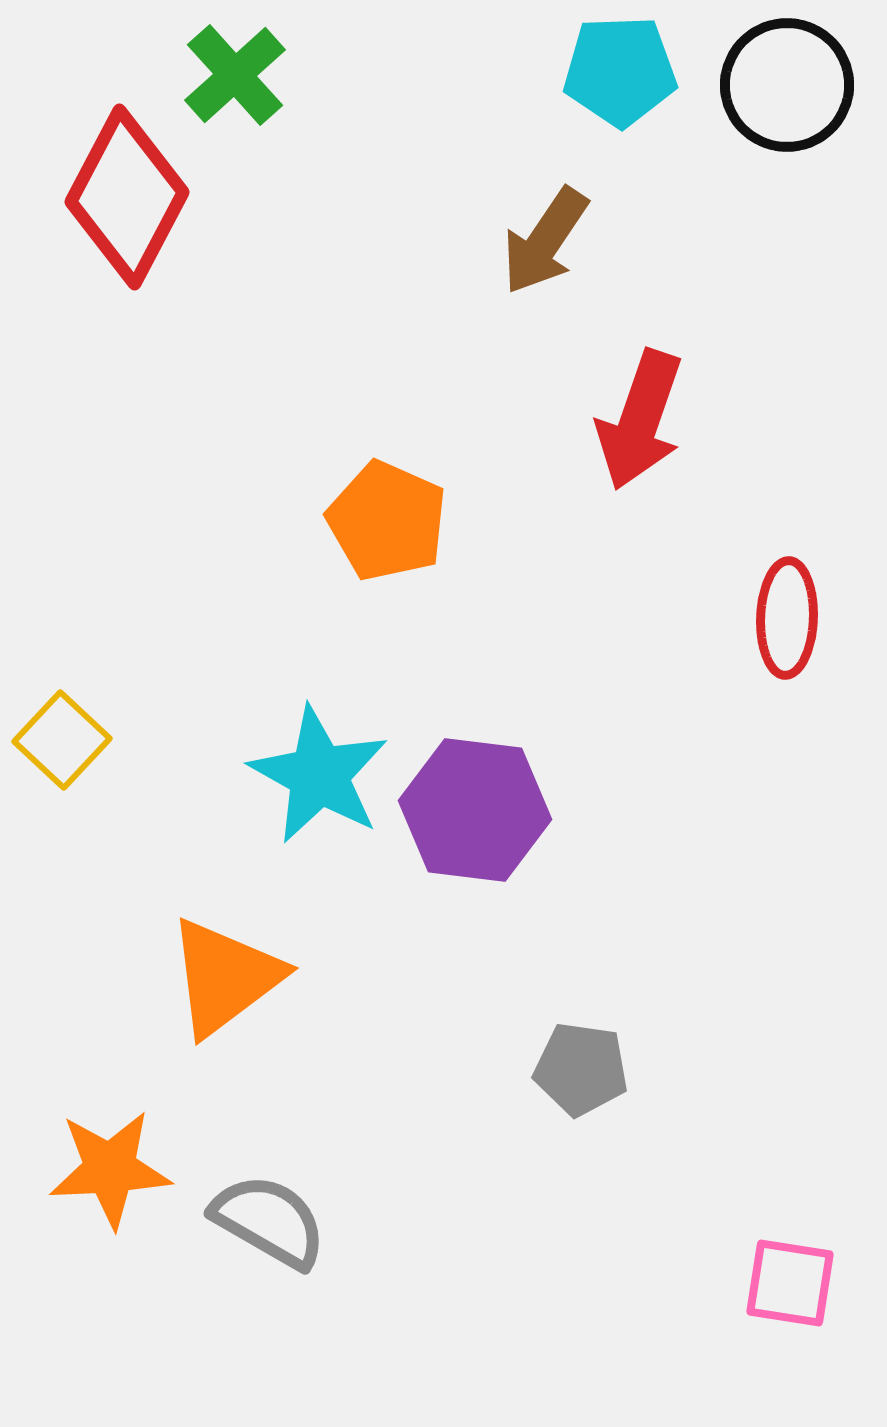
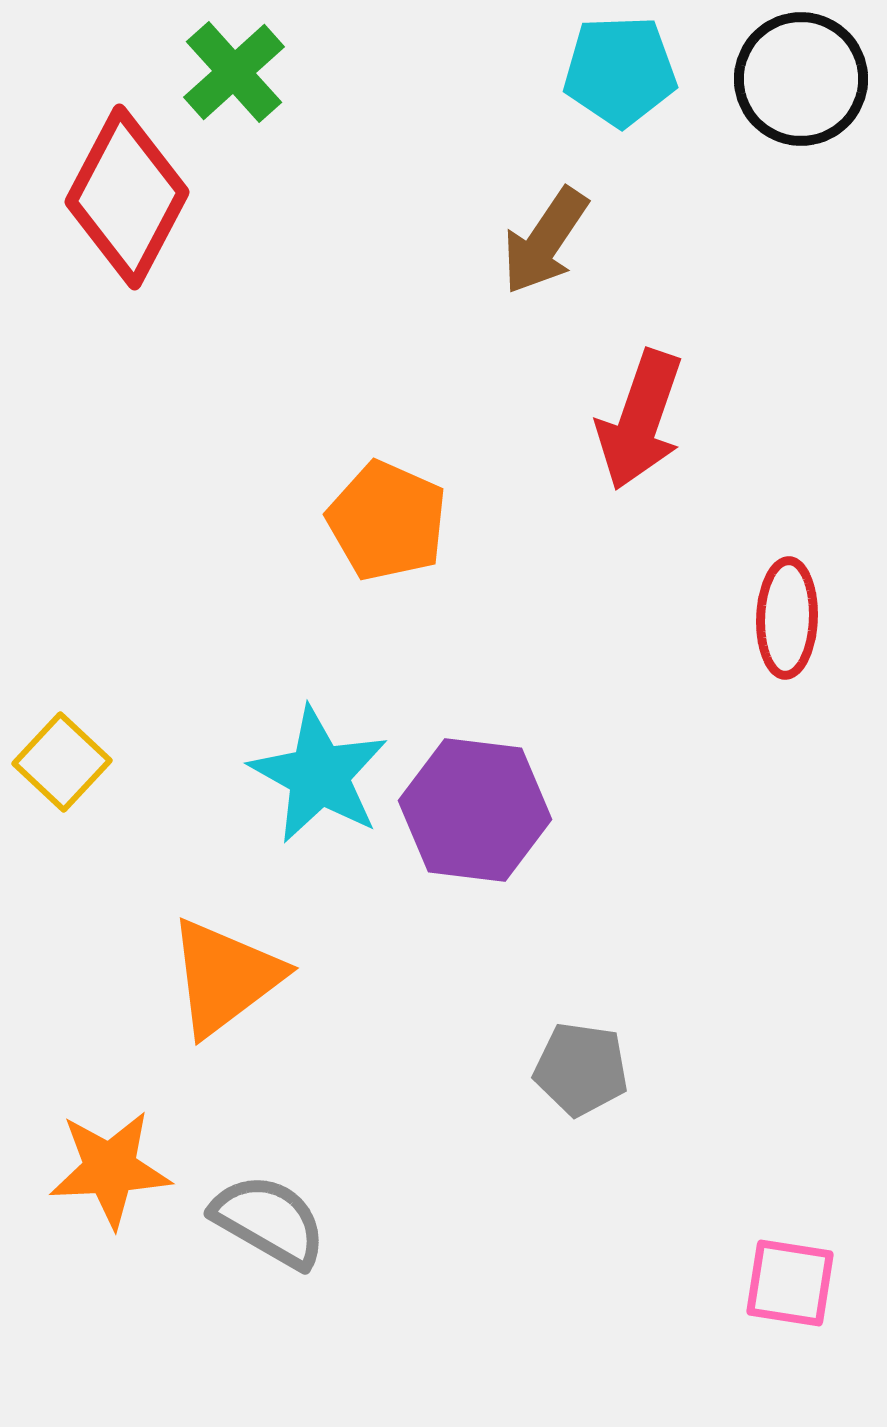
green cross: moved 1 px left, 3 px up
black circle: moved 14 px right, 6 px up
yellow square: moved 22 px down
